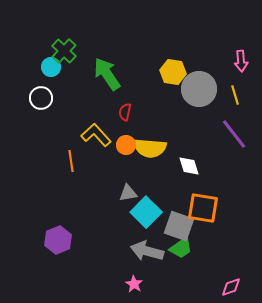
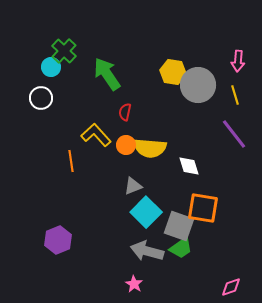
pink arrow: moved 3 px left; rotated 10 degrees clockwise
gray circle: moved 1 px left, 4 px up
gray triangle: moved 5 px right, 7 px up; rotated 12 degrees counterclockwise
